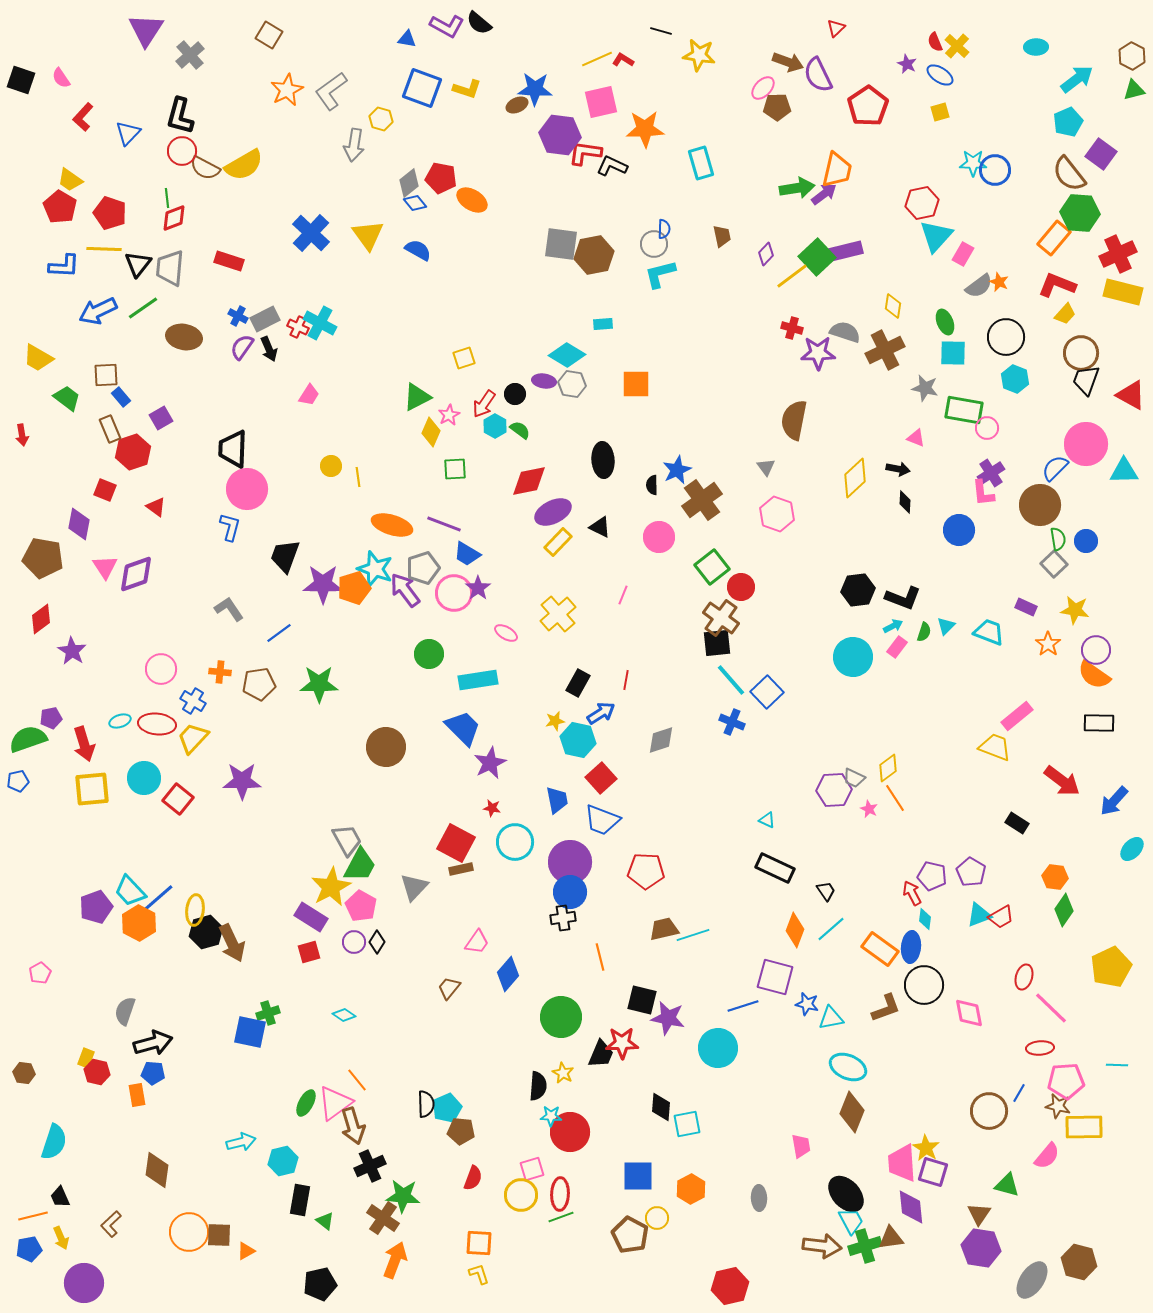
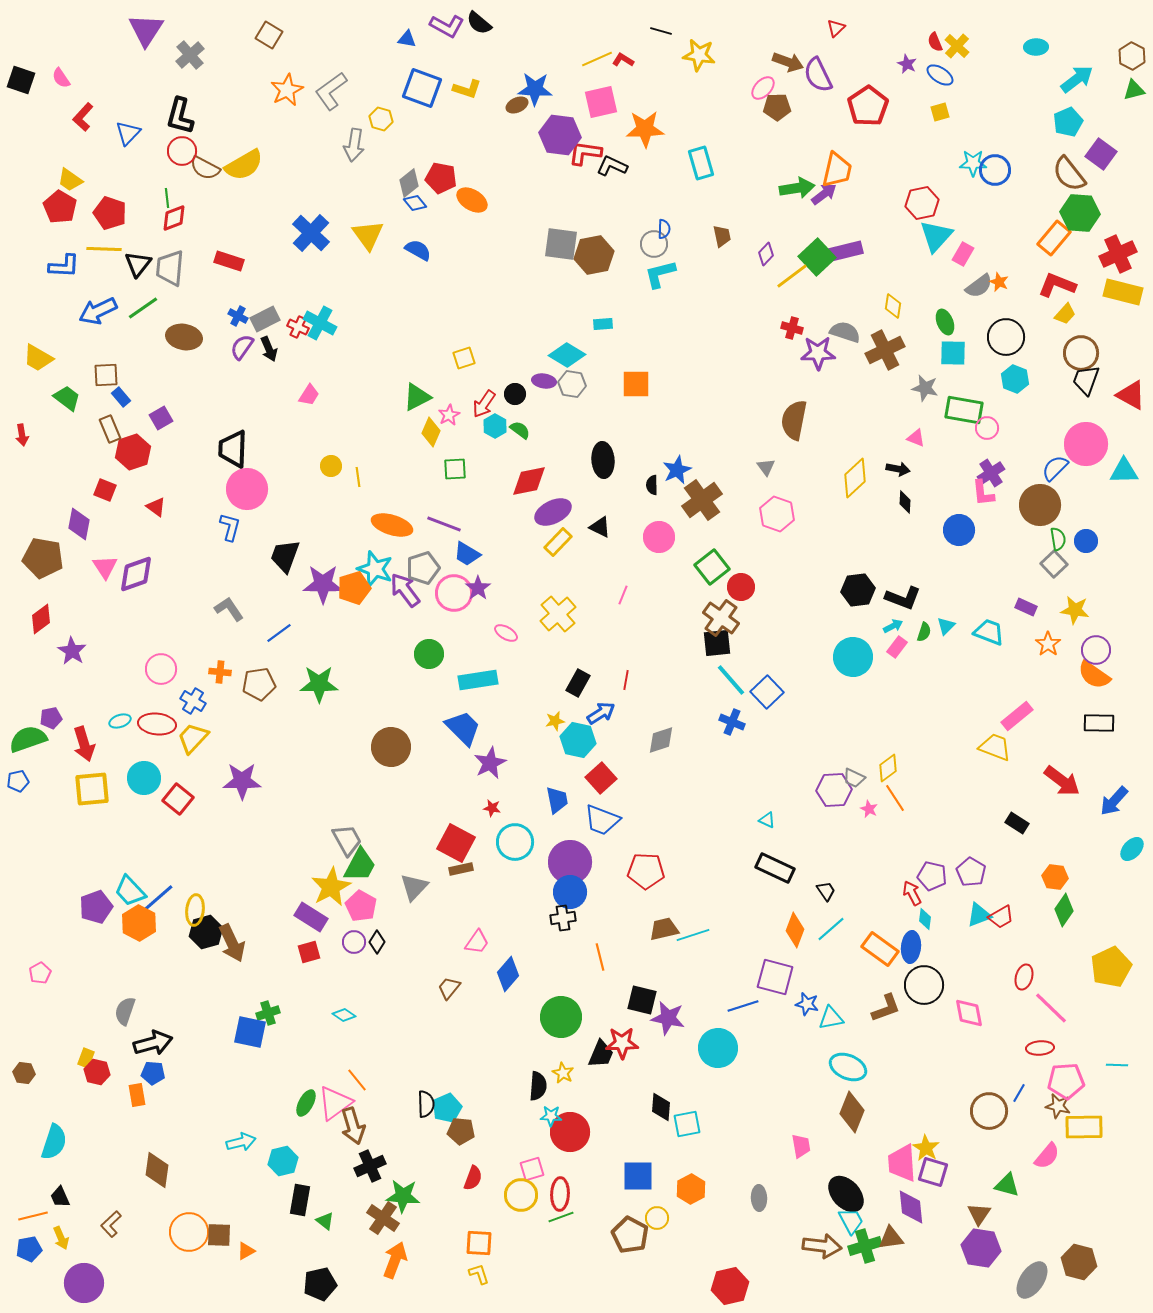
brown circle at (386, 747): moved 5 px right
